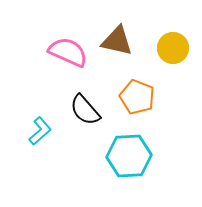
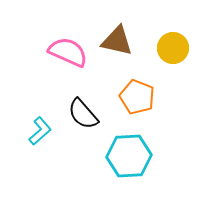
black semicircle: moved 2 px left, 4 px down
